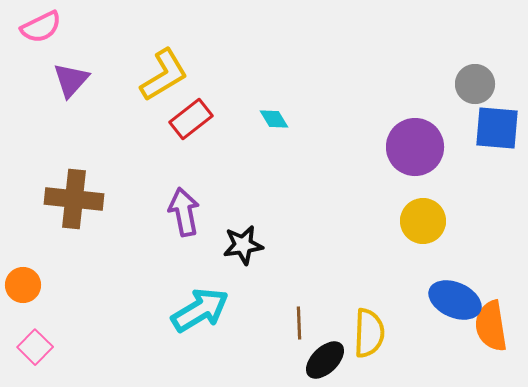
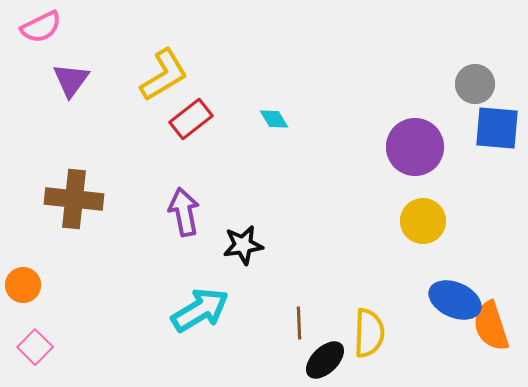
purple triangle: rotated 6 degrees counterclockwise
orange semicircle: rotated 9 degrees counterclockwise
